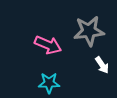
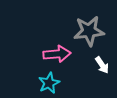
pink arrow: moved 9 px right, 9 px down; rotated 28 degrees counterclockwise
cyan star: rotated 25 degrees counterclockwise
